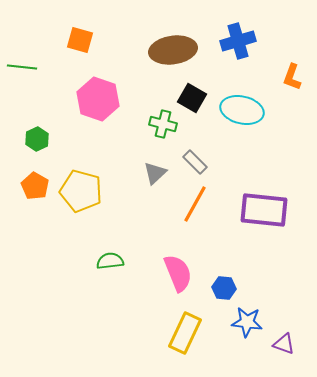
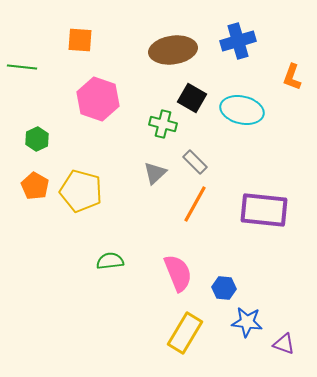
orange square: rotated 12 degrees counterclockwise
yellow rectangle: rotated 6 degrees clockwise
